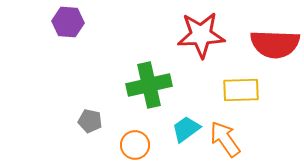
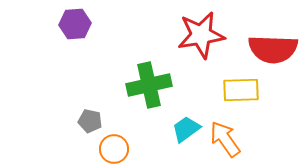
purple hexagon: moved 7 px right, 2 px down; rotated 8 degrees counterclockwise
red star: rotated 6 degrees counterclockwise
red semicircle: moved 2 px left, 5 px down
orange circle: moved 21 px left, 4 px down
